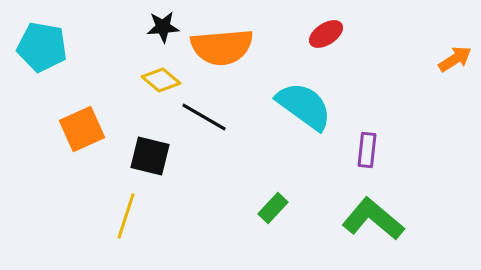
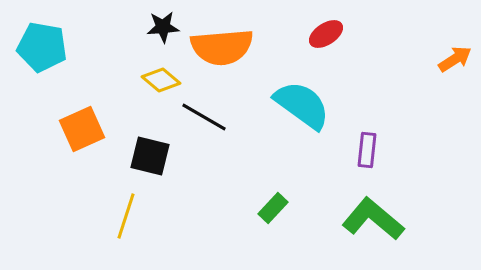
cyan semicircle: moved 2 px left, 1 px up
